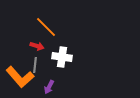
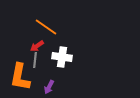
orange line: rotated 10 degrees counterclockwise
red arrow: rotated 128 degrees clockwise
gray line: moved 5 px up
orange L-shape: rotated 52 degrees clockwise
